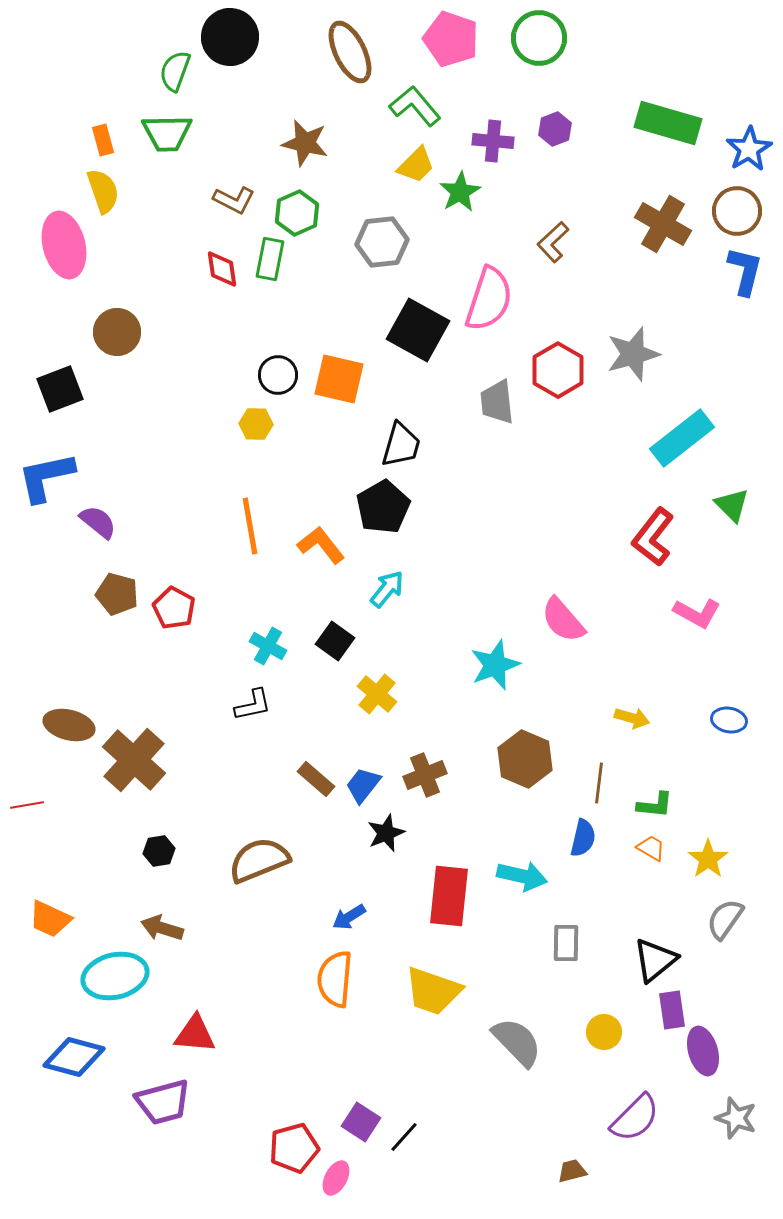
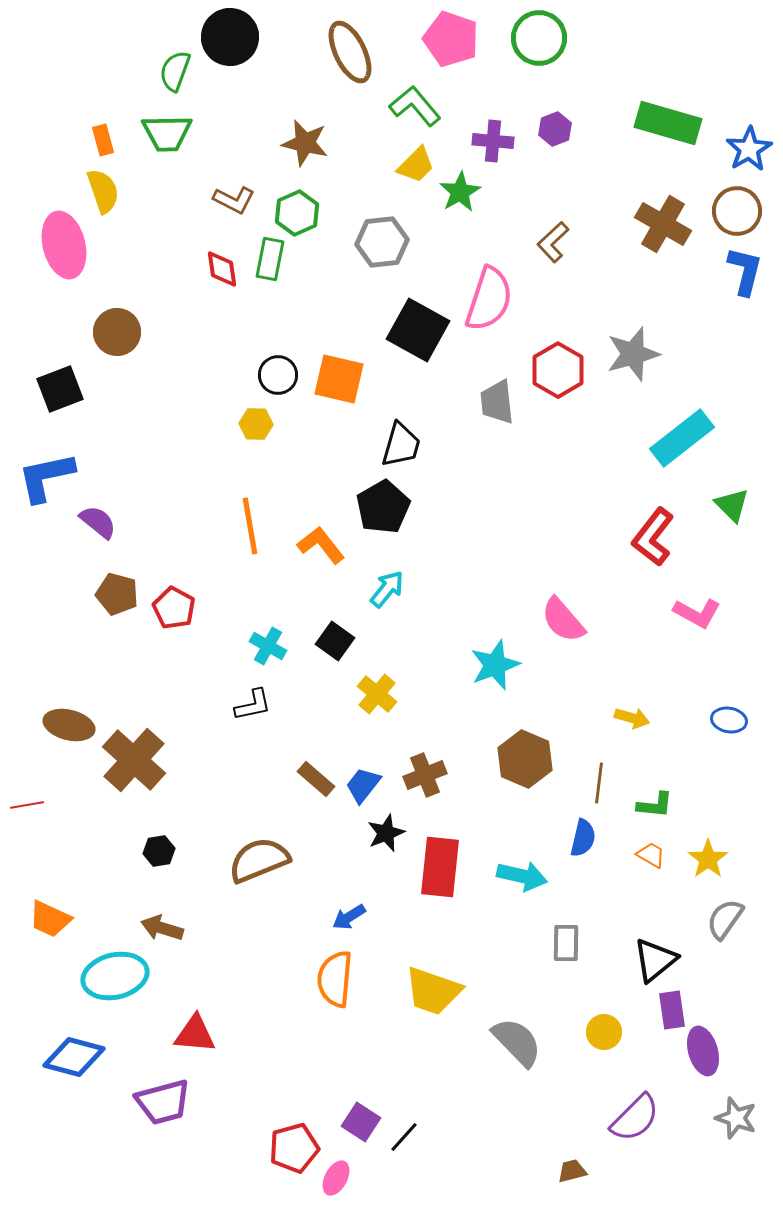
orange trapezoid at (651, 848): moved 7 px down
red rectangle at (449, 896): moved 9 px left, 29 px up
